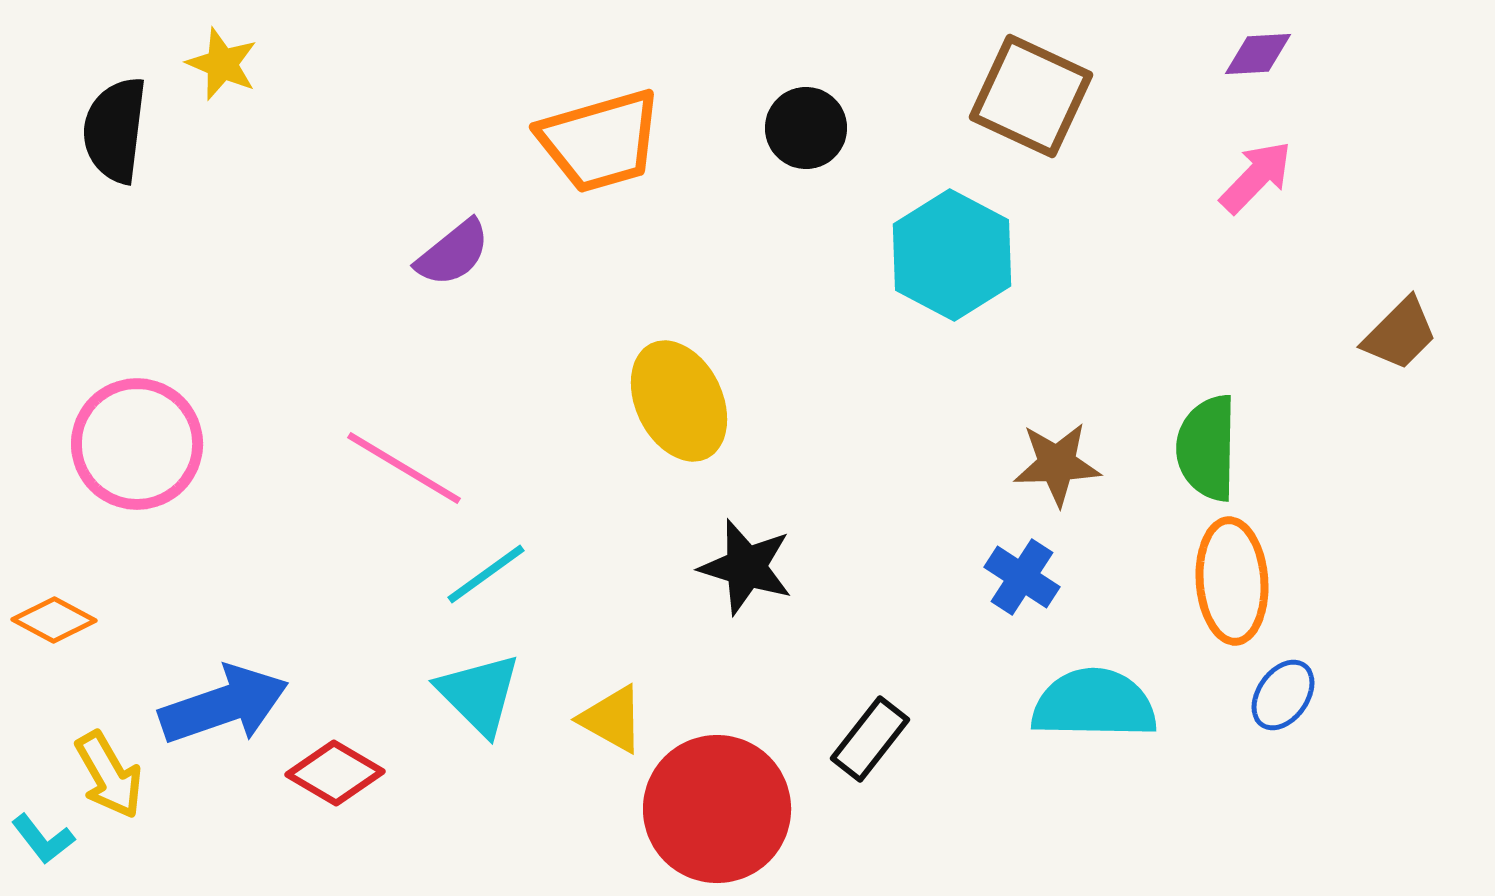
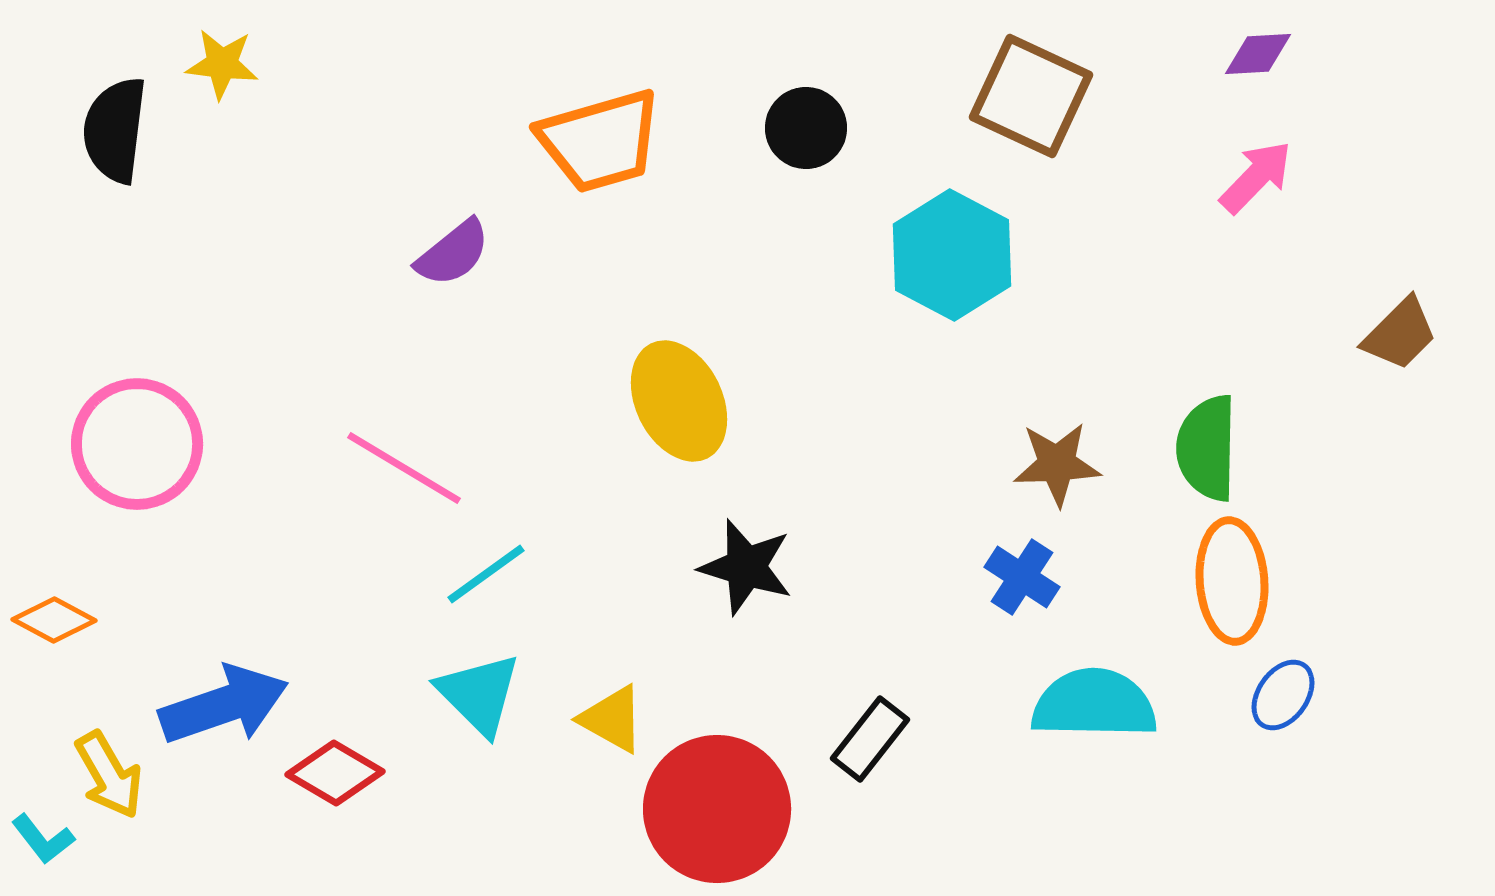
yellow star: rotated 16 degrees counterclockwise
